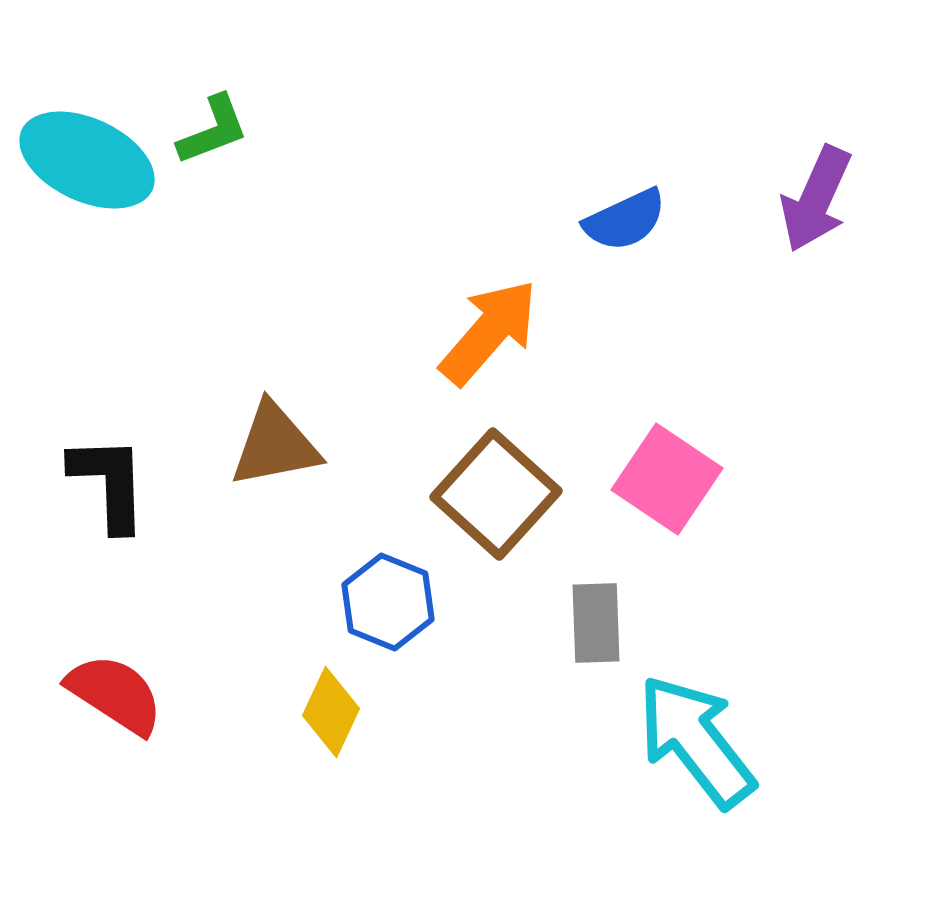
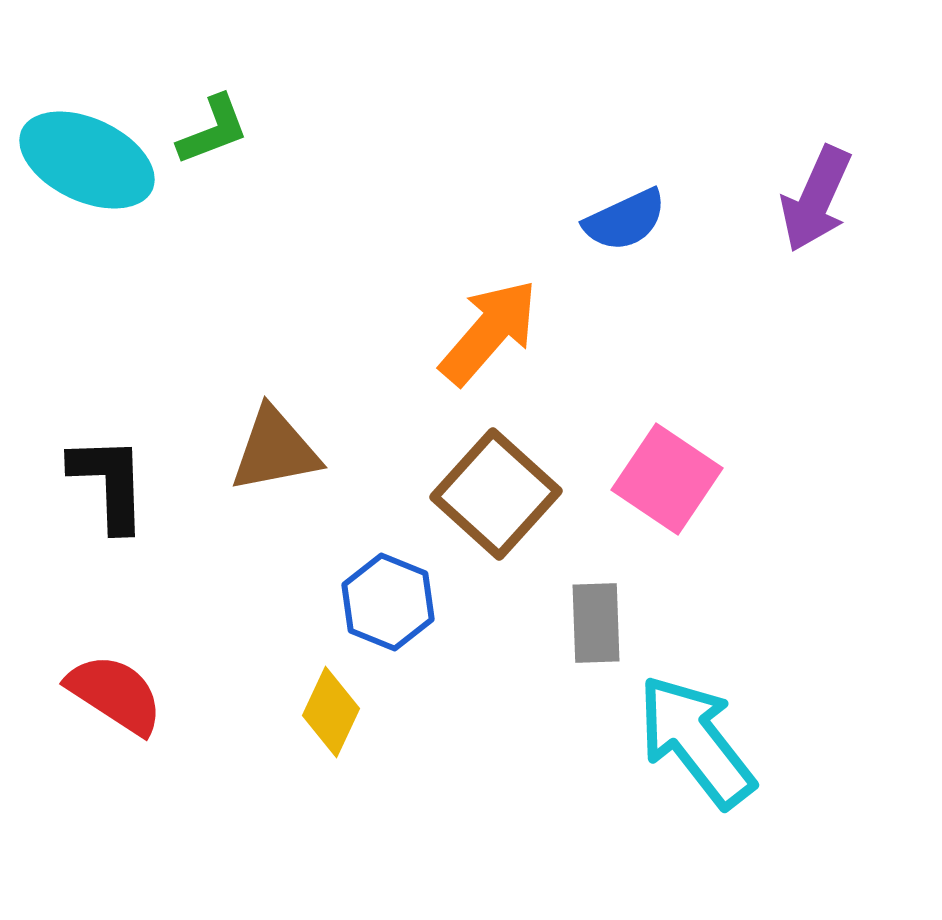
brown triangle: moved 5 px down
